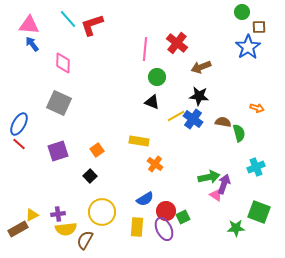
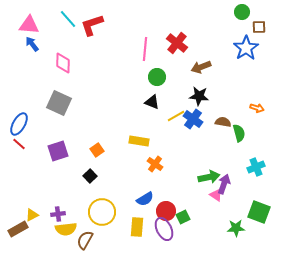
blue star at (248, 47): moved 2 px left, 1 px down
